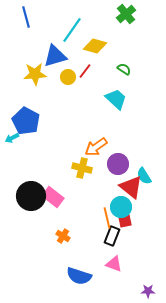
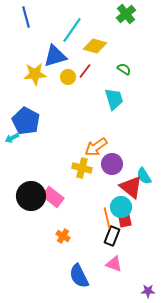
cyan trapezoid: moved 2 px left; rotated 30 degrees clockwise
purple circle: moved 6 px left
blue semicircle: rotated 45 degrees clockwise
